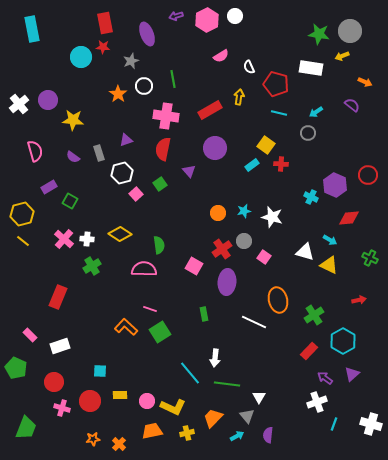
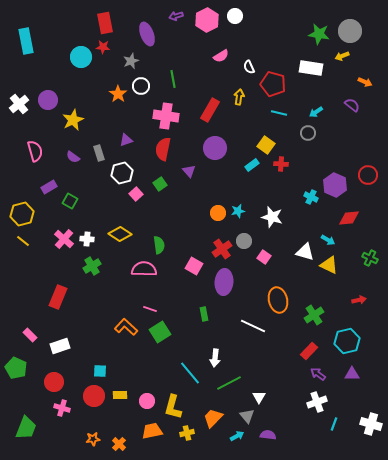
cyan rectangle at (32, 29): moved 6 px left, 12 px down
red pentagon at (276, 84): moved 3 px left
white circle at (144, 86): moved 3 px left
red rectangle at (210, 110): rotated 30 degrees counterclockwise
yellow star at (73, 120): rotated 30 degrees counterclockwise
cyan star at (244, 211): moved 6 px left
cyan arrow at (330, 240): moved 2 px left
purple ellipse at (227, 282): moved 3 px left
white line at (254, 322): moved 1 px left, 4 px down
cyan hexagon at (343, 341): moved 4 px right; rotated 15 degrees clockwise
purple triangle at (352, 374): rotated 42 degrees clockwise
purple arrow at (325, 378): moved 7 px left, 4 px up
green line at (227, 384): moved 2 px right, 1 px up; rotated 35 degrees counterclockwise
red circle at (90, 401): moved 4 px right, 5 px up
yellow L-shape at (173, 407): rotated 80 degrees clockwise
purple semicircle at (268, 435): rotated 91 degrees clockwise
